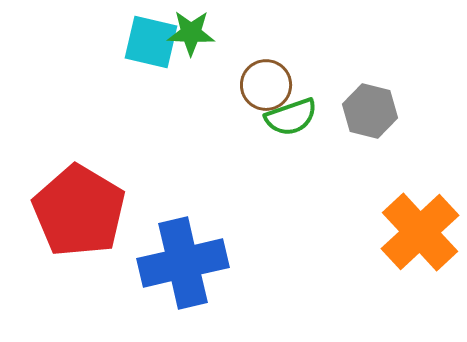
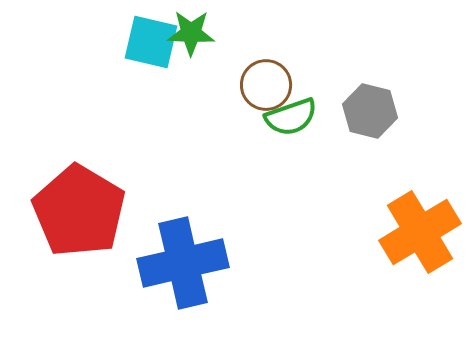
orange cross: rotated 12 degrees clockwise
